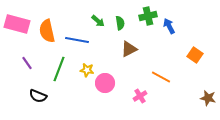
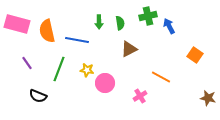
green arrow: moved 1 px right, 1 px down; rotated 48 degrees clockwise
